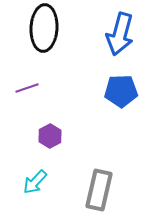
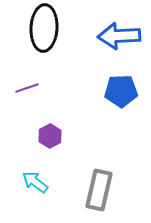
blue arrow: moved 1 px left, 2 px down; rotated 72 degrees clockwise
cyan arrow: rotated 84 degrees clockwise
